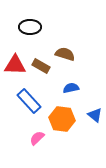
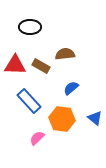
brown semicircle: rotated 24 degrees counterclockwise
blue semicircle: rotated 28 degrees counterclockwise
blue triangle: moved 3 px down
